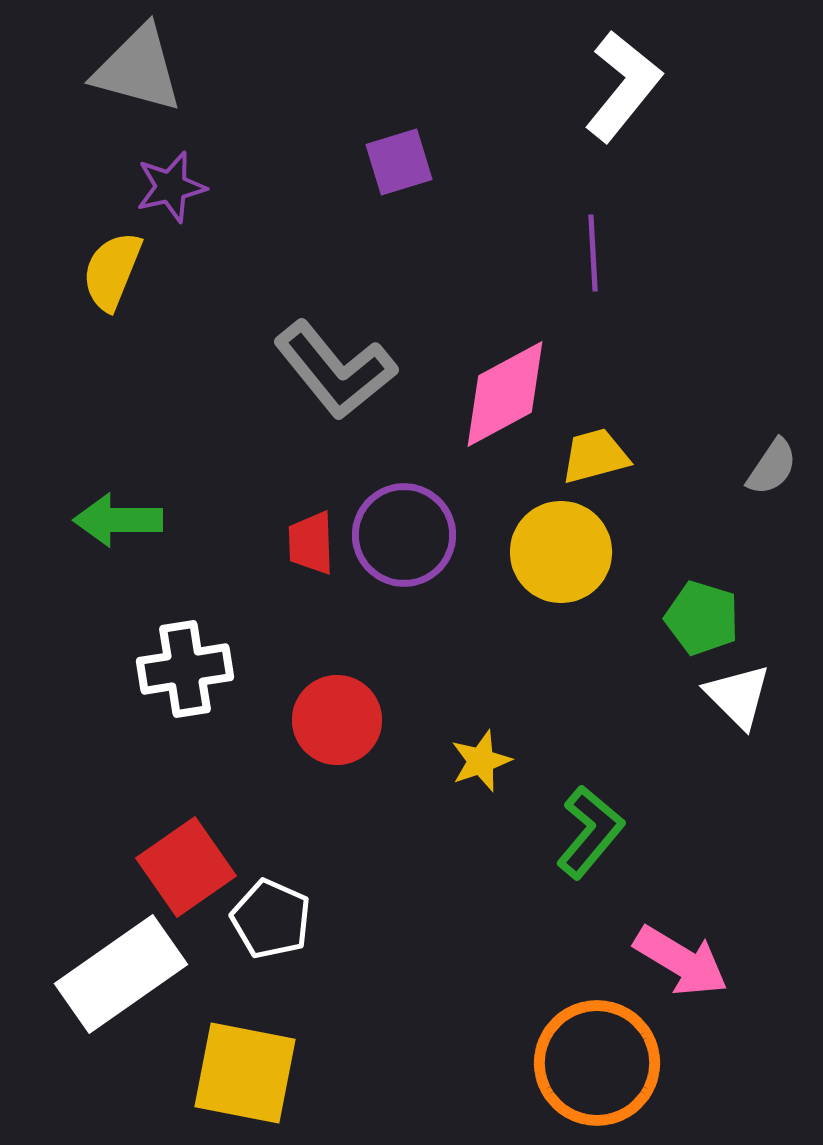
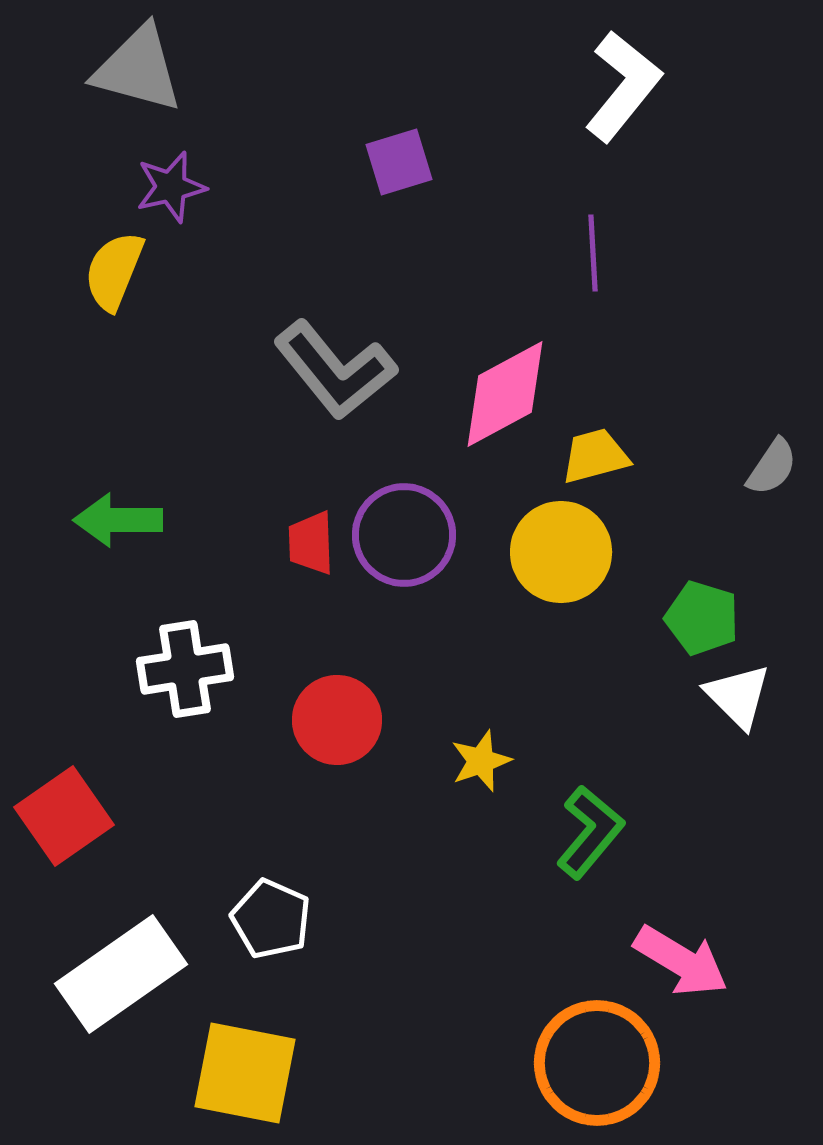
yellow semicircle: moved 2 px right
red square: moved 122 px left, 51 px up
